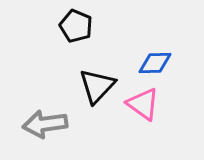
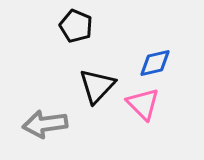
blue diamond: rotated 12 degrees counterclockwise
pink triangle: rotated 9 degrees clockwise
